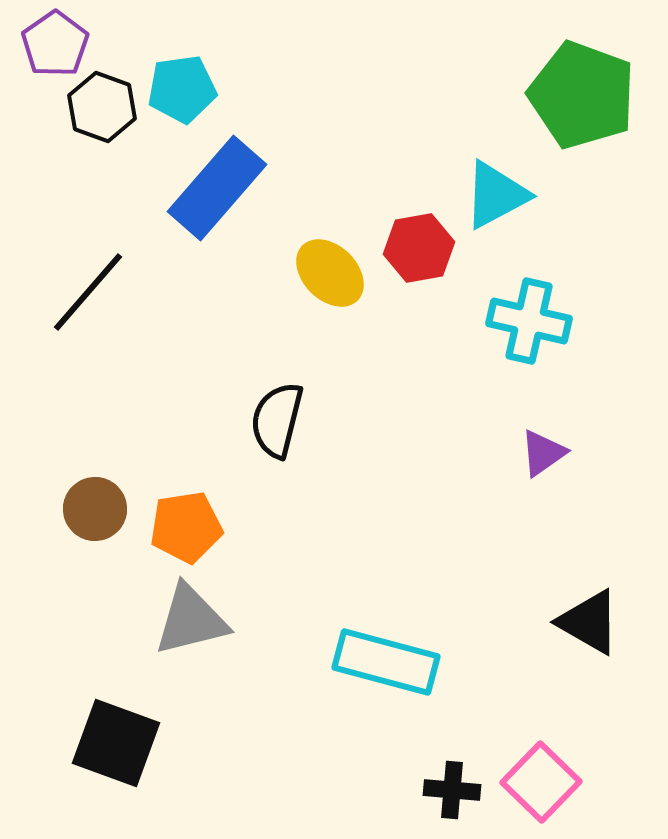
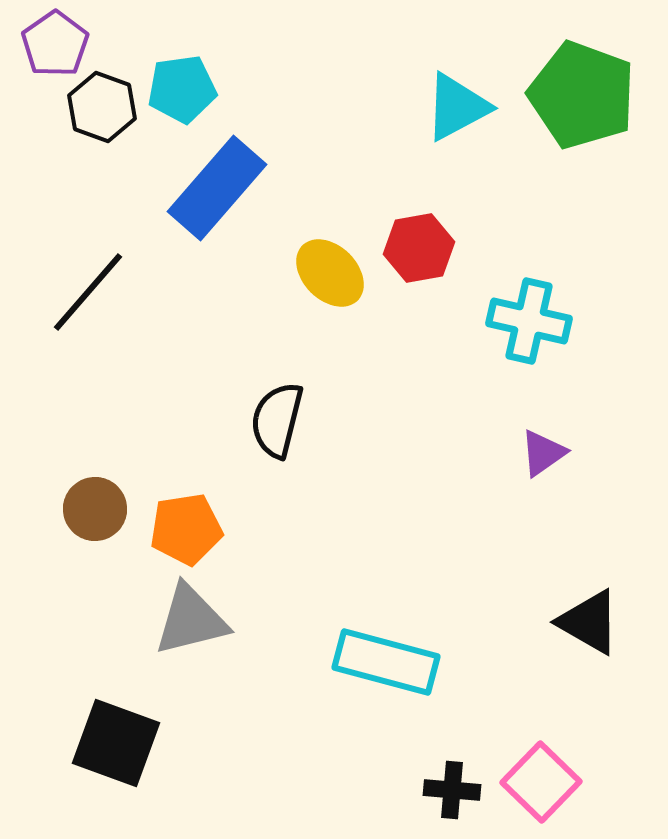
cyan triangle: moved 39 px left, 88 px up
orange pentagon: moved 2 px down
